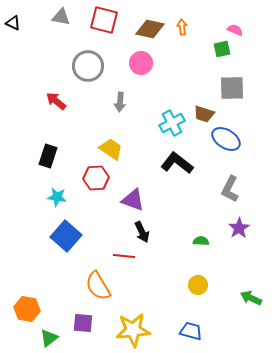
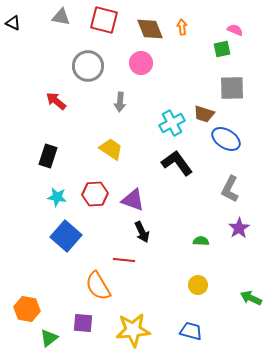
brown diamond: rotated 56 degrees clockwise
black L-shape: rotated 16 degrees clockwise
red hexagon: moved 1 px left, 16 px down
red line: moved 4 px down
